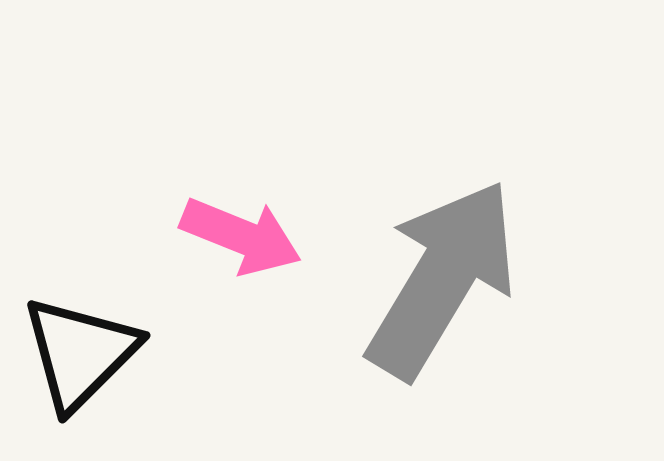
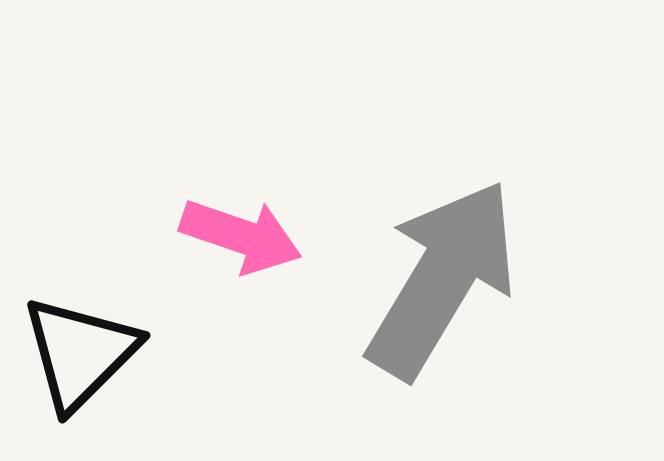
pink arrow: rotated 3 degrees counterclockwise
